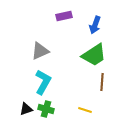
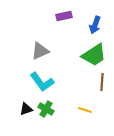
cyan L-shape: moved 1 px left; rotated 115 degrees clockwise
green cross: rotated 14 degrees clockwise
